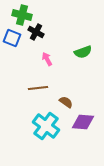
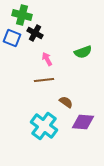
black cross: moved 1 px left, 1 px down
brown line: moved 6 px right, 8 px up
cyan cross: moved 2 px left
